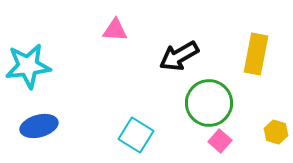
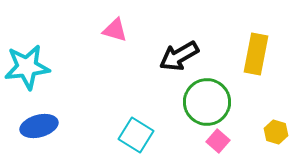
pink triangle: rotated 12 degrees clockwise
cyan star: moved 1 px left, 1 px down
green circle: moved 2 px left, 1 px up
pink square: moved 2 px left
